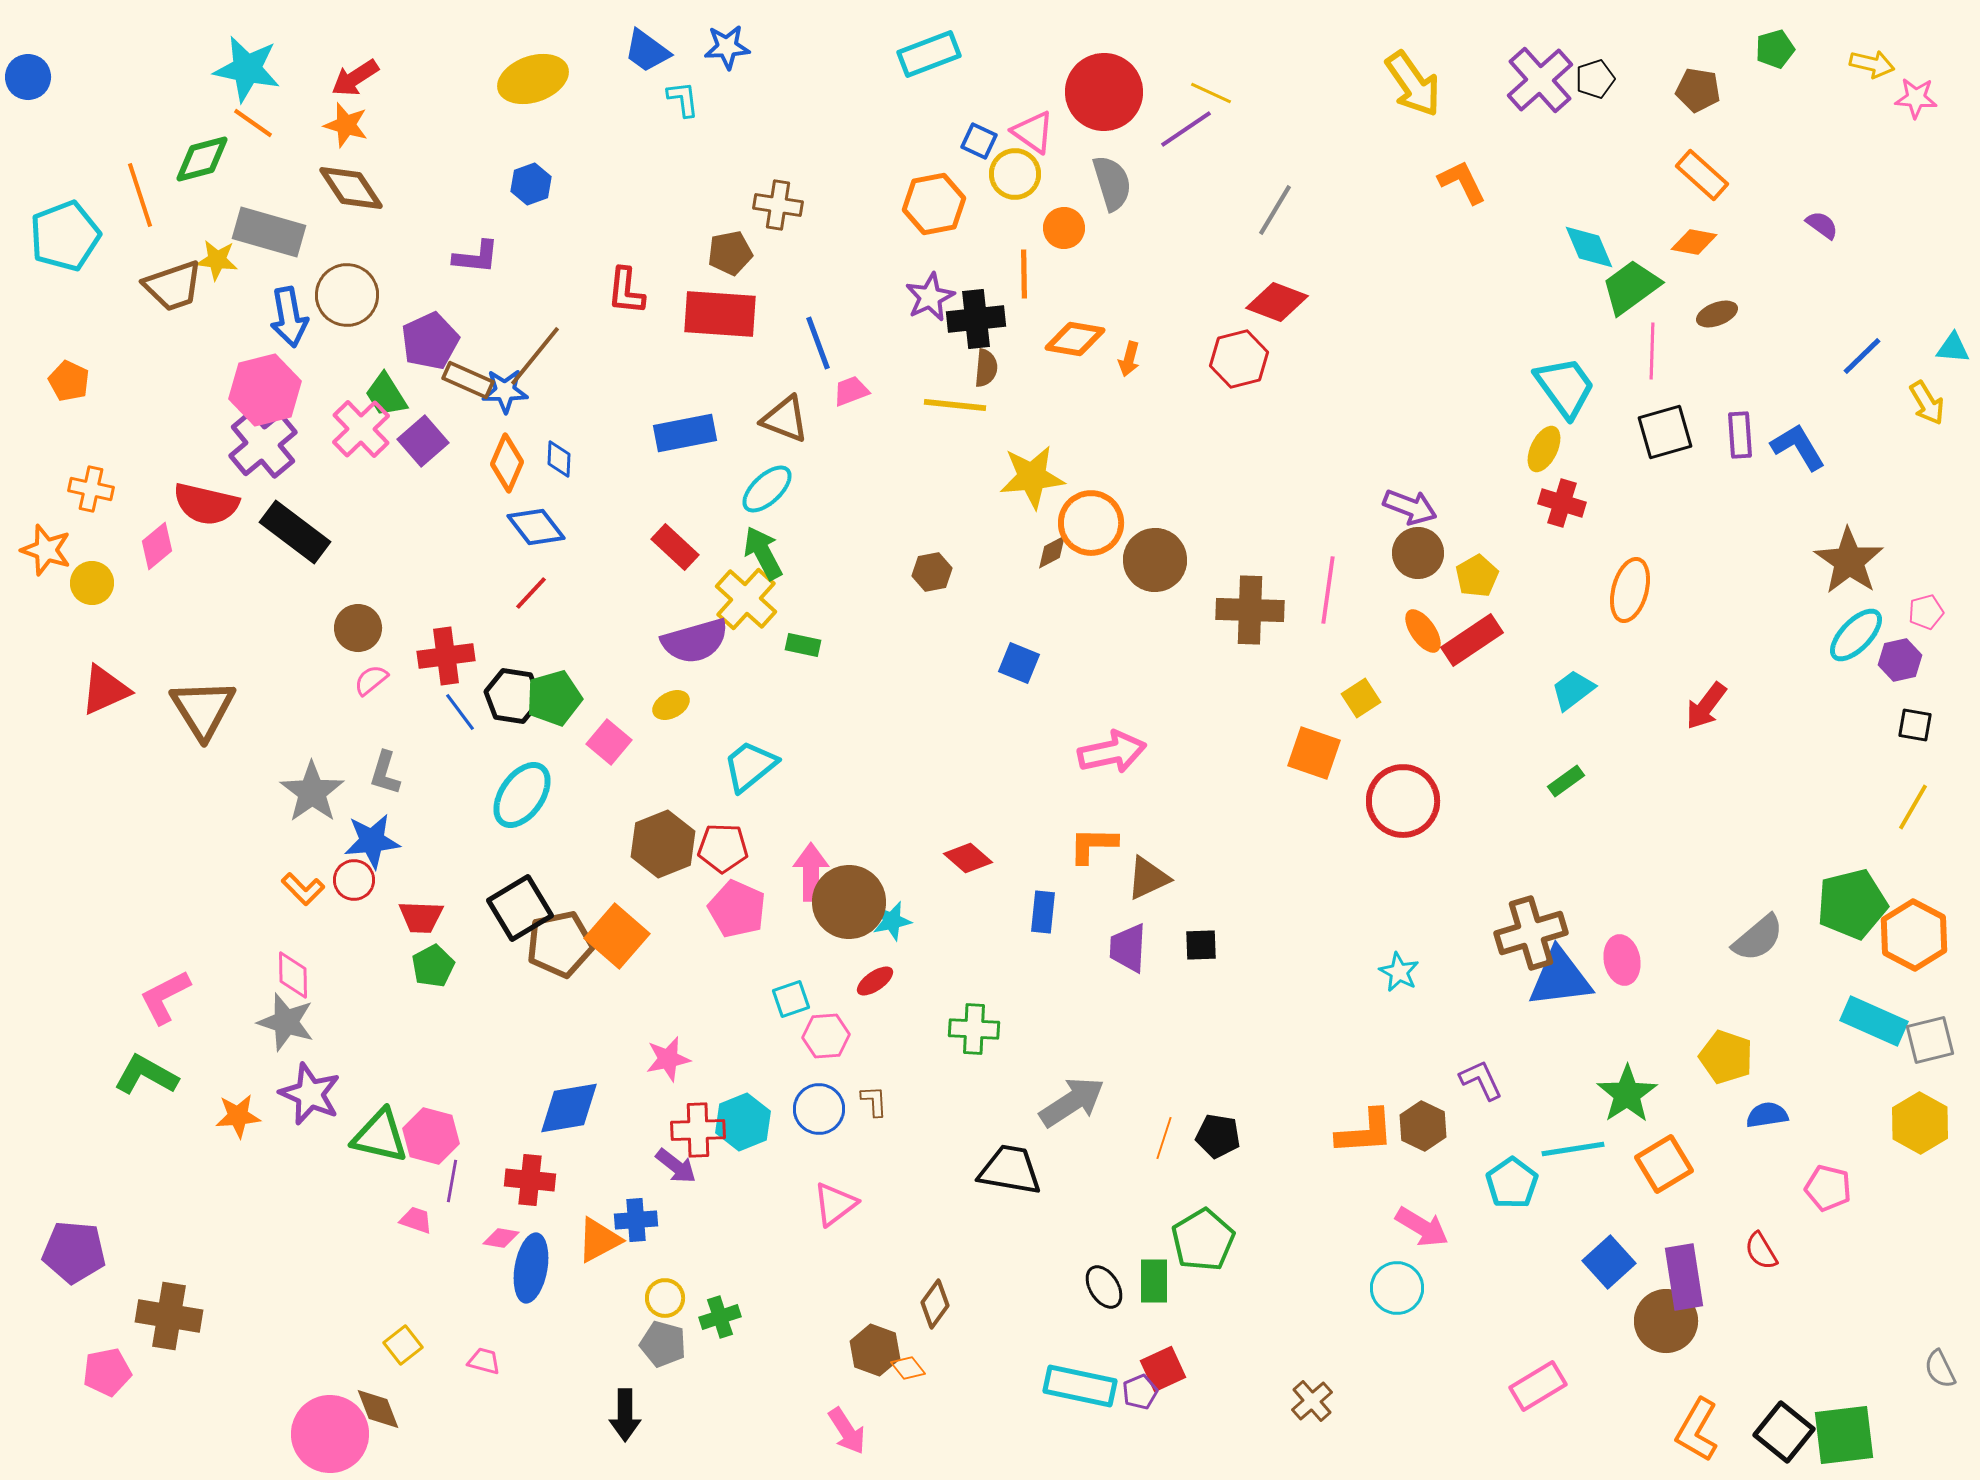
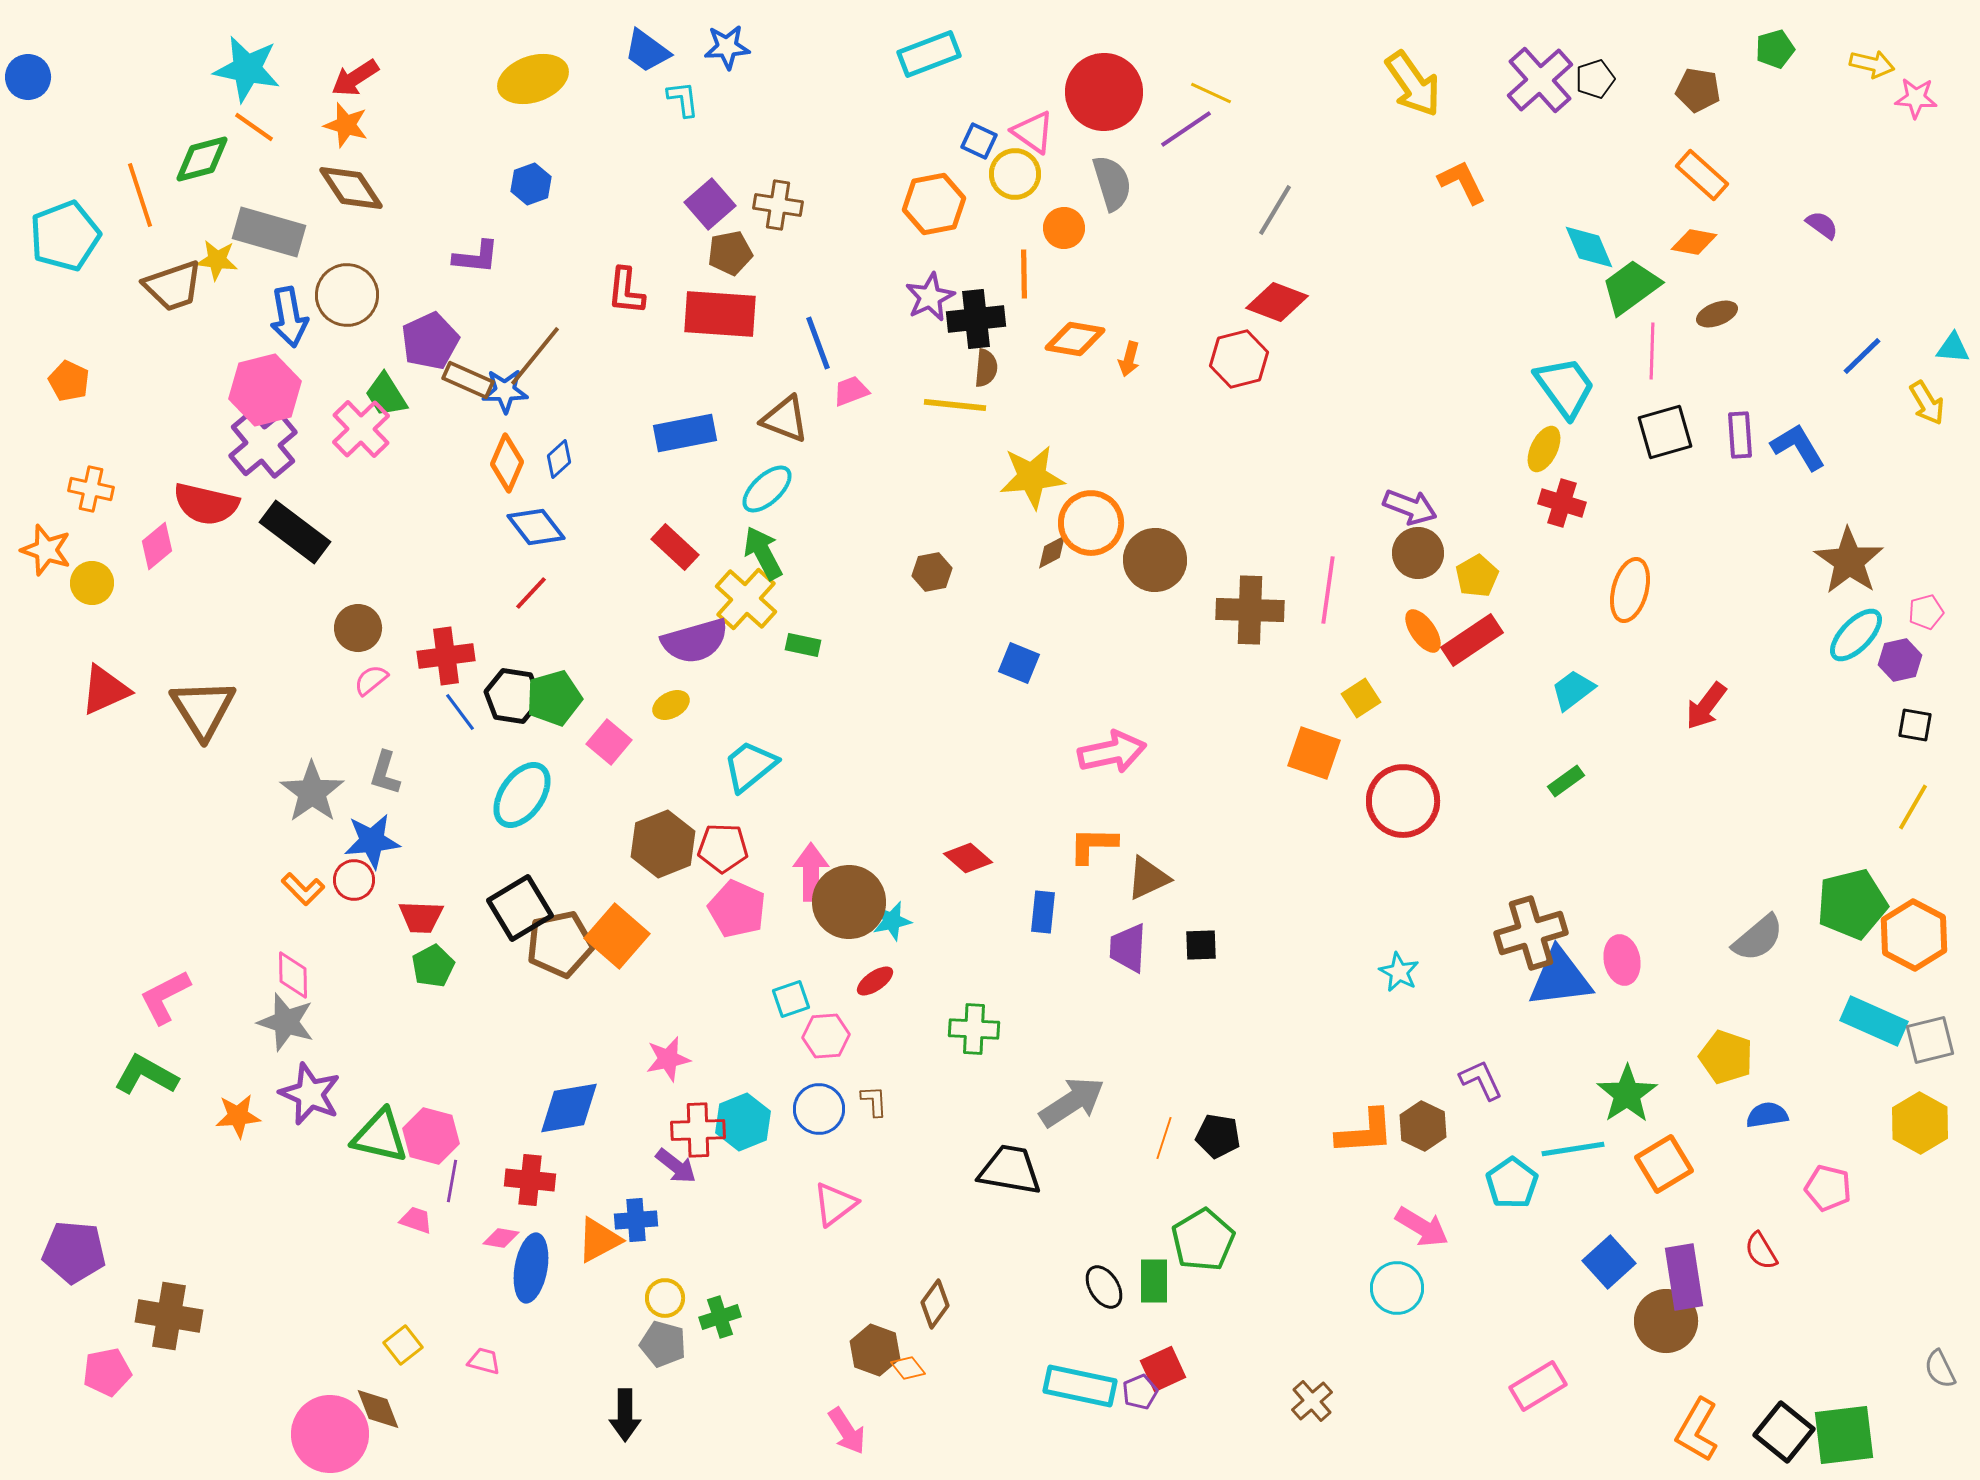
orange line at (253, 123): moved 1 px right, 4 px down
purple square at (423, 441): moved 287 px right, 237 px up
blue diamond at (559, 459): rotated 45 degrees clockwise
